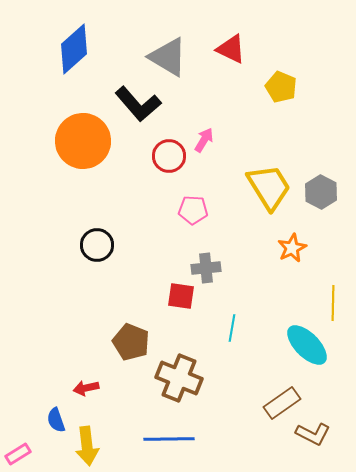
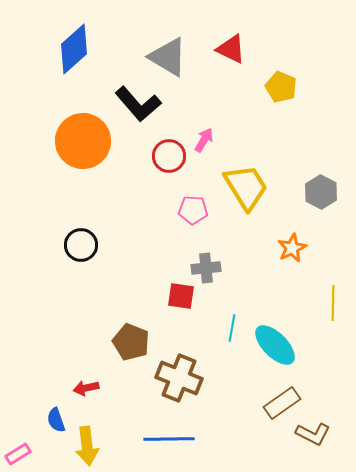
yellow trapezoid: moved 23 px left
black circle: moved 16 px left
cyan ellipse: moved 32 px left
